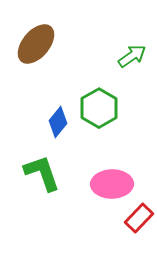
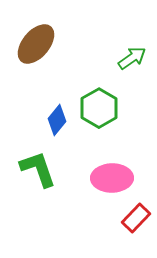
green arrow: moved 2 px down
blue diamond: moved 1 px left, 2 px up
green L-shape: moved 4 px left, 4 px up
pink ellipse: moved 6 px up
red rectangle: moved 3 px left
